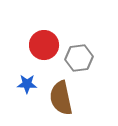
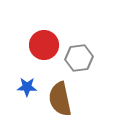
blue star: moved 3 px down
brown semicircle: moved 1 px left, 1 px down
